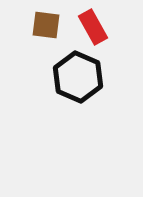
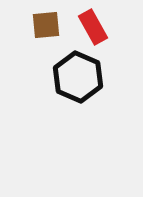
brown square: rotated 12 degrees counterclockwise
